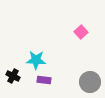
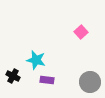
cyan star: rotated 12 degrees clockwise
purple rectangle: moved 3 px right
